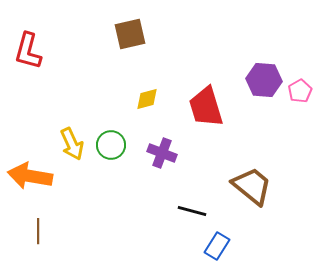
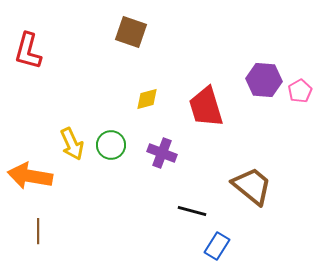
brown square: moved 1 px right, 2 px up; rotated 32 degrees clockwise
